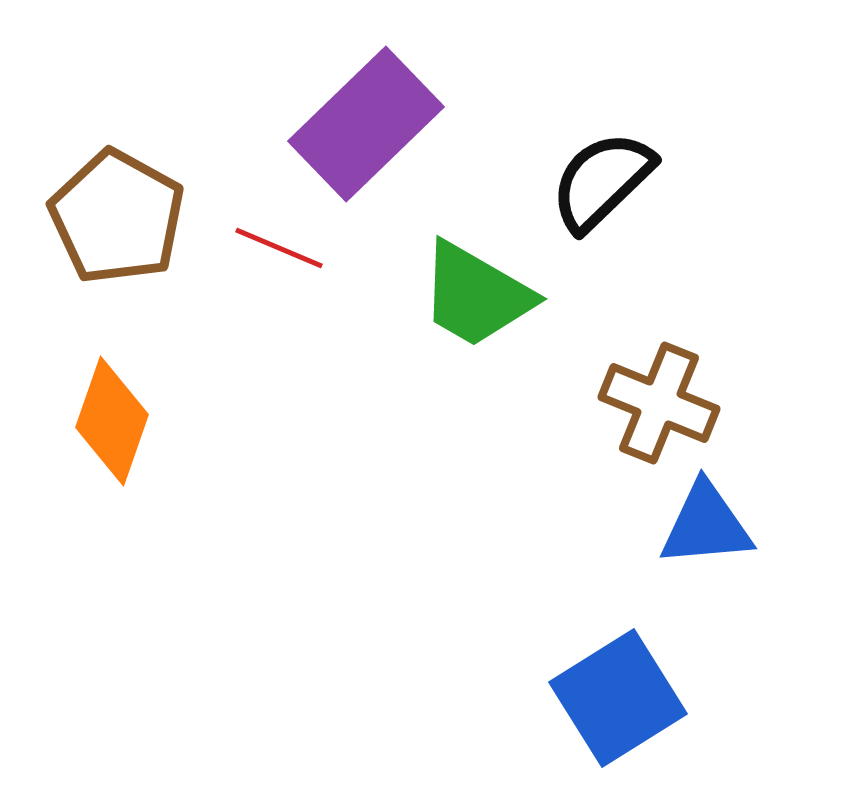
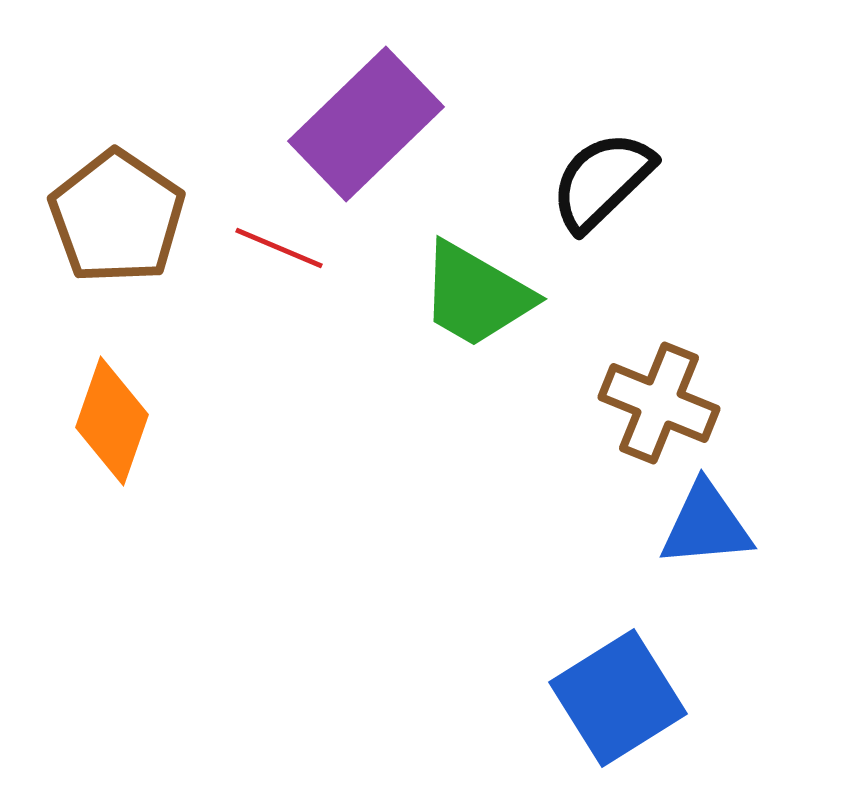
brown pentagon: rotated 5 degrees clockwise
